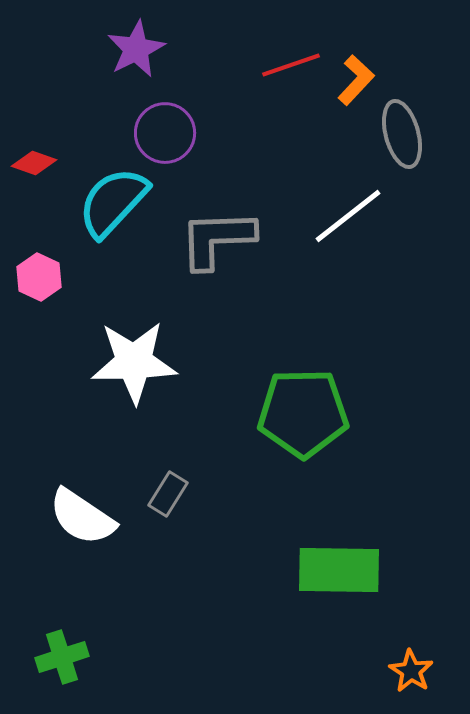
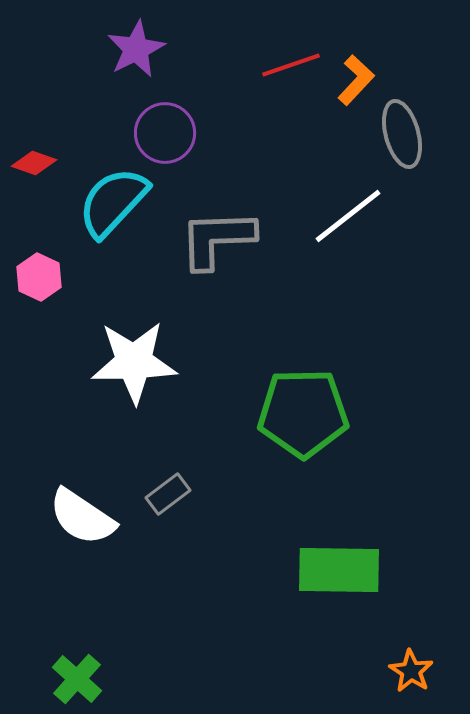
gray rectangle: rotated 21 degrees clockwise
green cross: moved 15 px right, 22 px down; rotated 30 degrees counterclockwise
